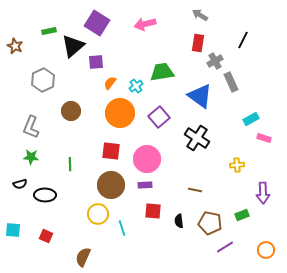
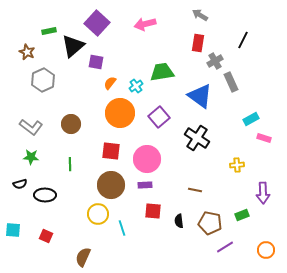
purple square at (97, 23): rotated 10 degrees clockwise
brown star at (15, 46): moved 12 px right, 6 px down
purple square at (96, 62): rotated 14 degrees clockwise
brown circle at (71, 111): moved 13 px down
gray L-shape at (31, 127): rotated 75 degrees counterclockwise
